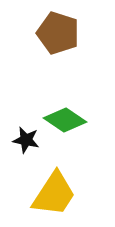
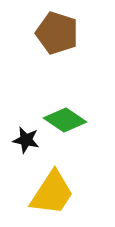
brown pentagon: moved 1 px left
yellow trapezoid: moved 2 px left, 1 px up
